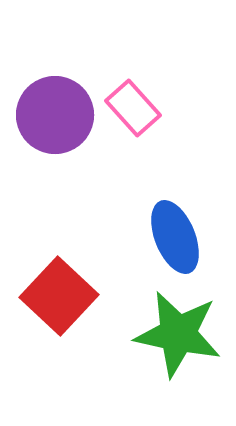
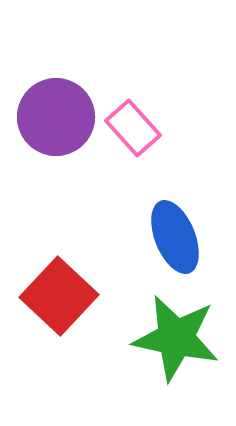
pink rectangle: moved 20 px down
purple circle: moved 1 px right, 2 px down
green star: moved 2 px left, 4 px down
